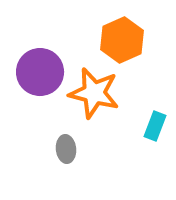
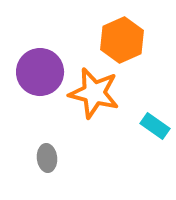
cyan rectangle: rotated 76 degrees counterclockwise
gray ellipse: moved 19 px left, 9 px down
